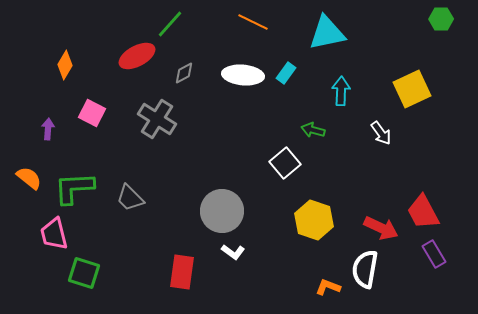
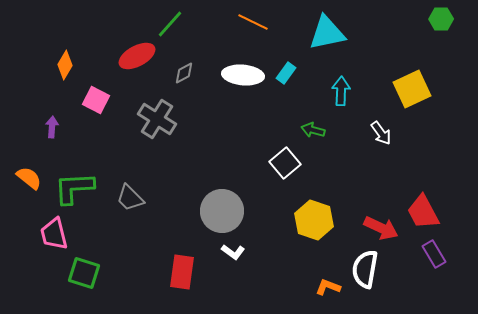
pink square: moved 4 px right, 13 px up
purple arrow: moved 4 px right, 2 px up
